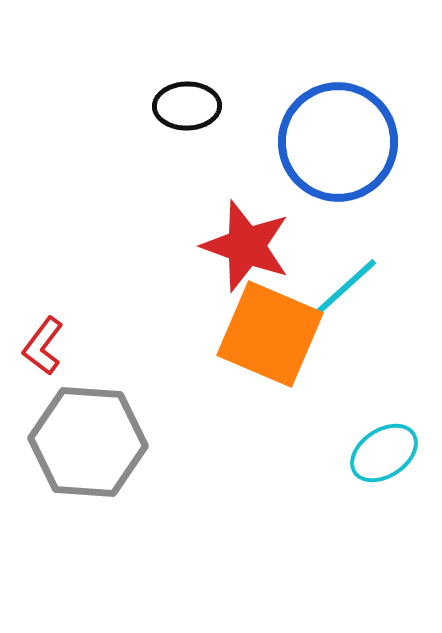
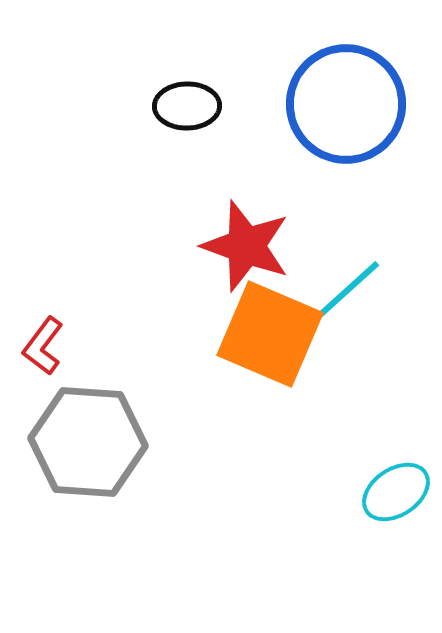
blue circle: moved 8 px right, 38 px up
cyan line: moved 3 px right, 2 px down
cyan ellipse: moved 12 px right, 39 px down
